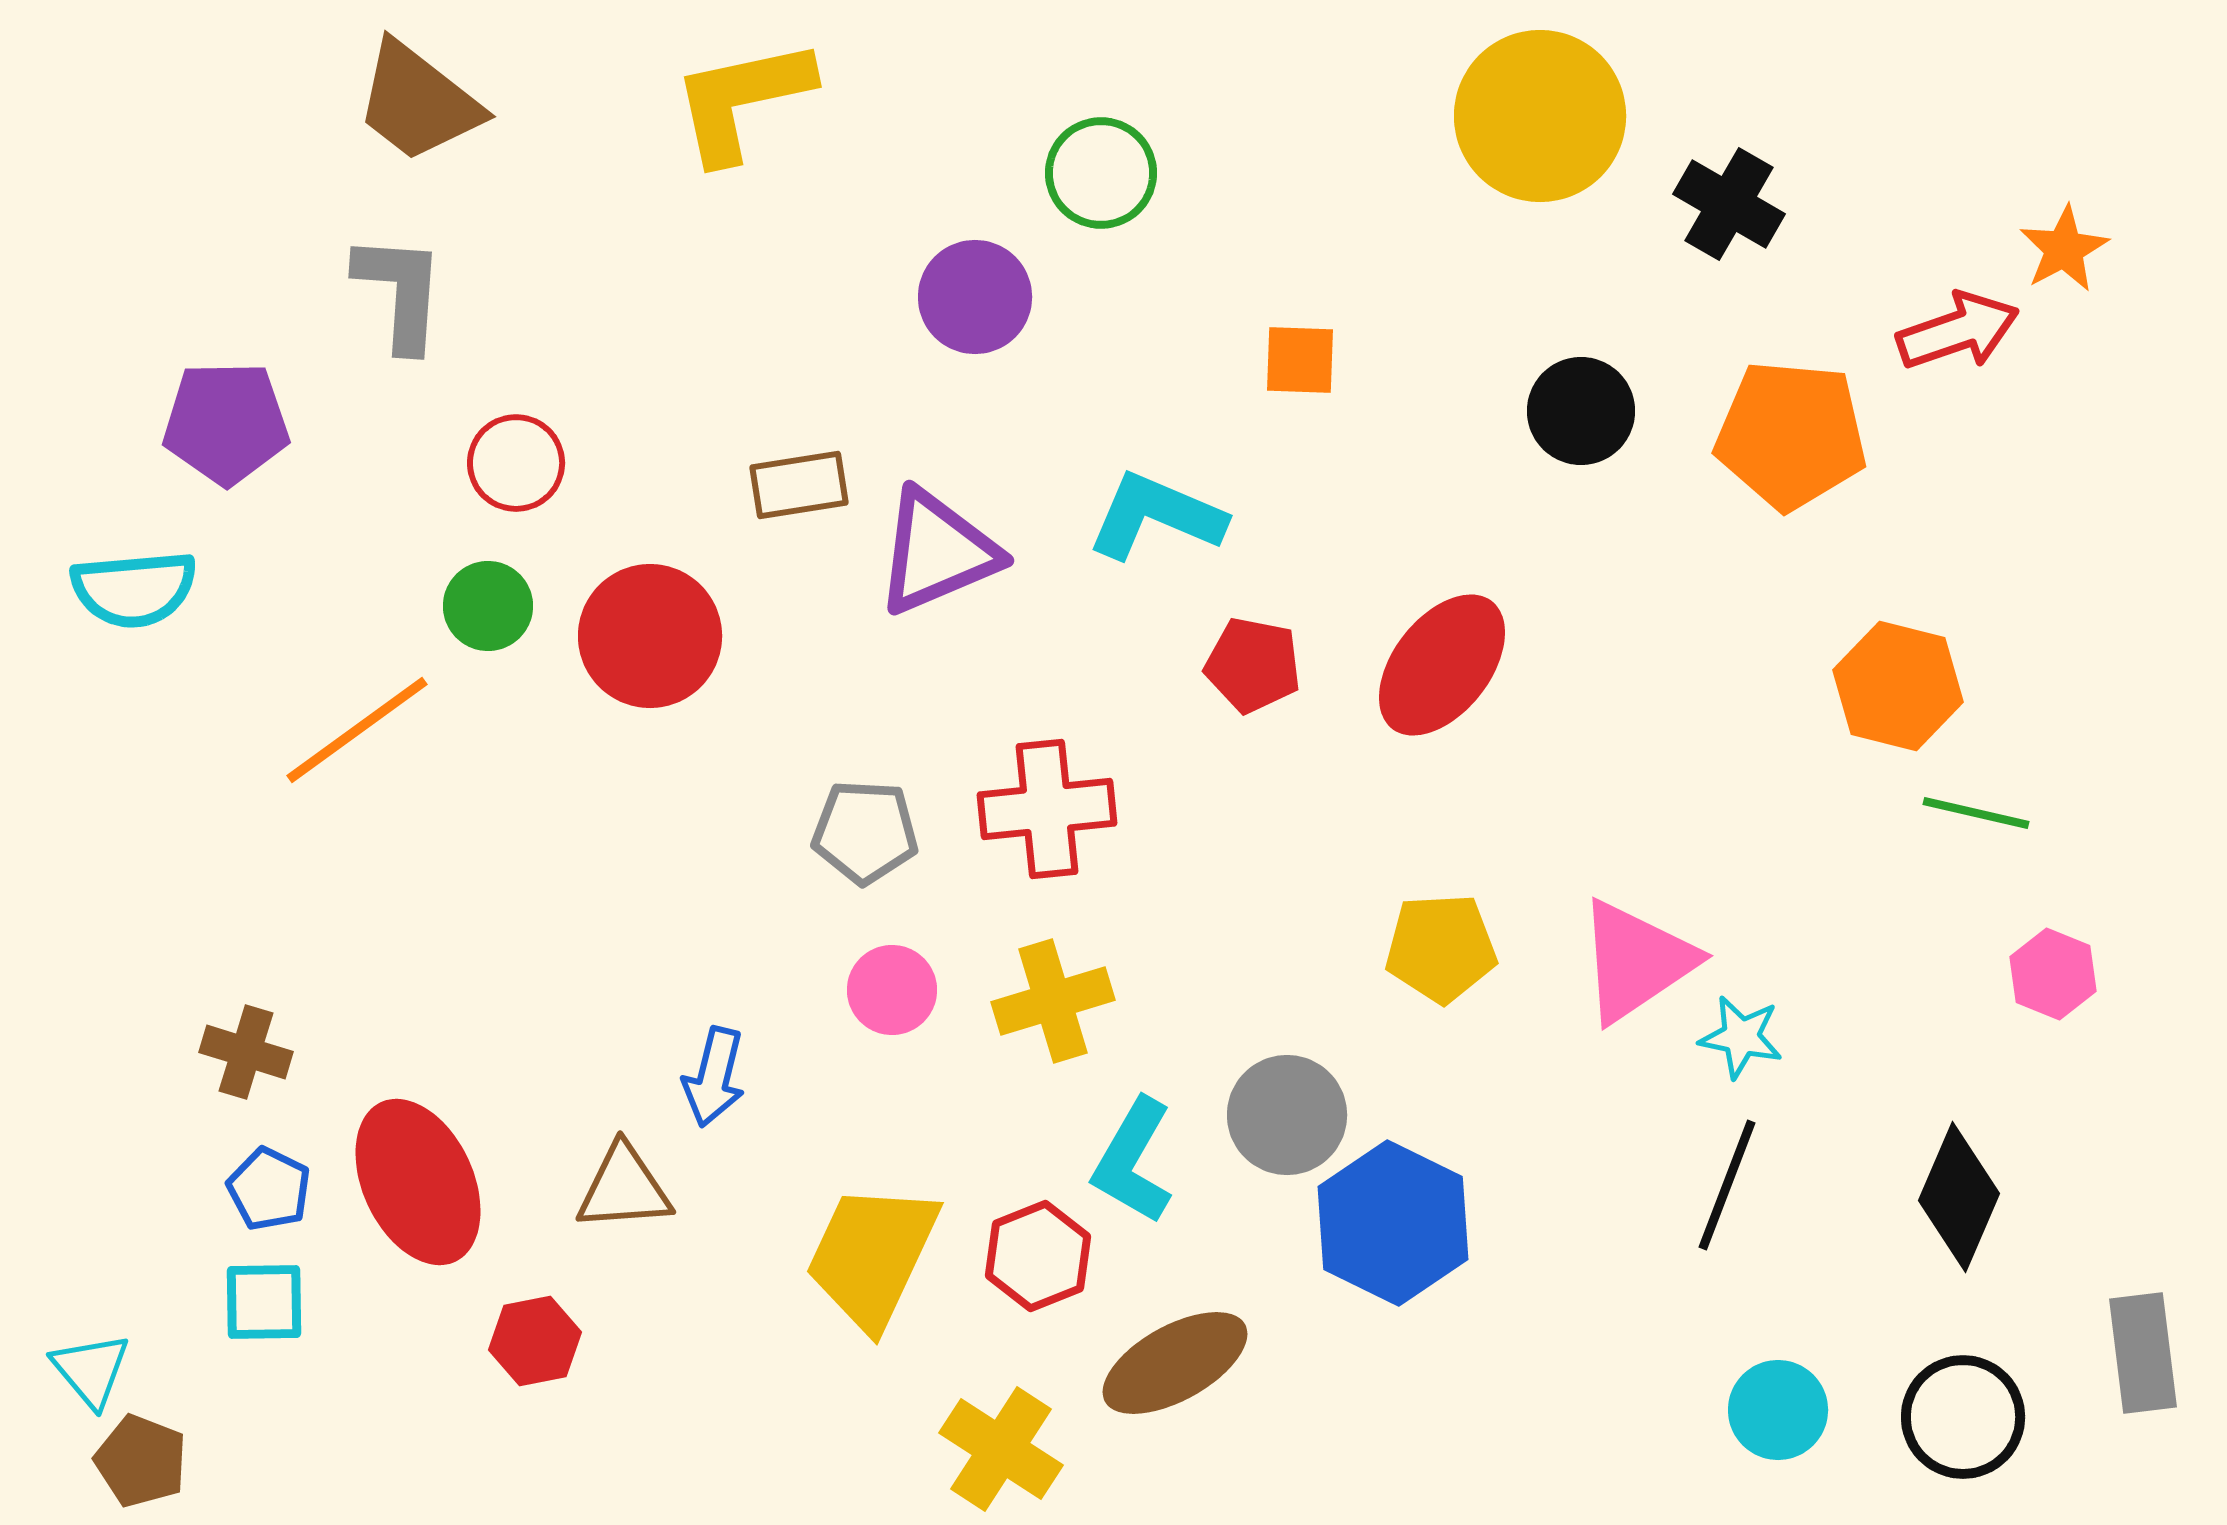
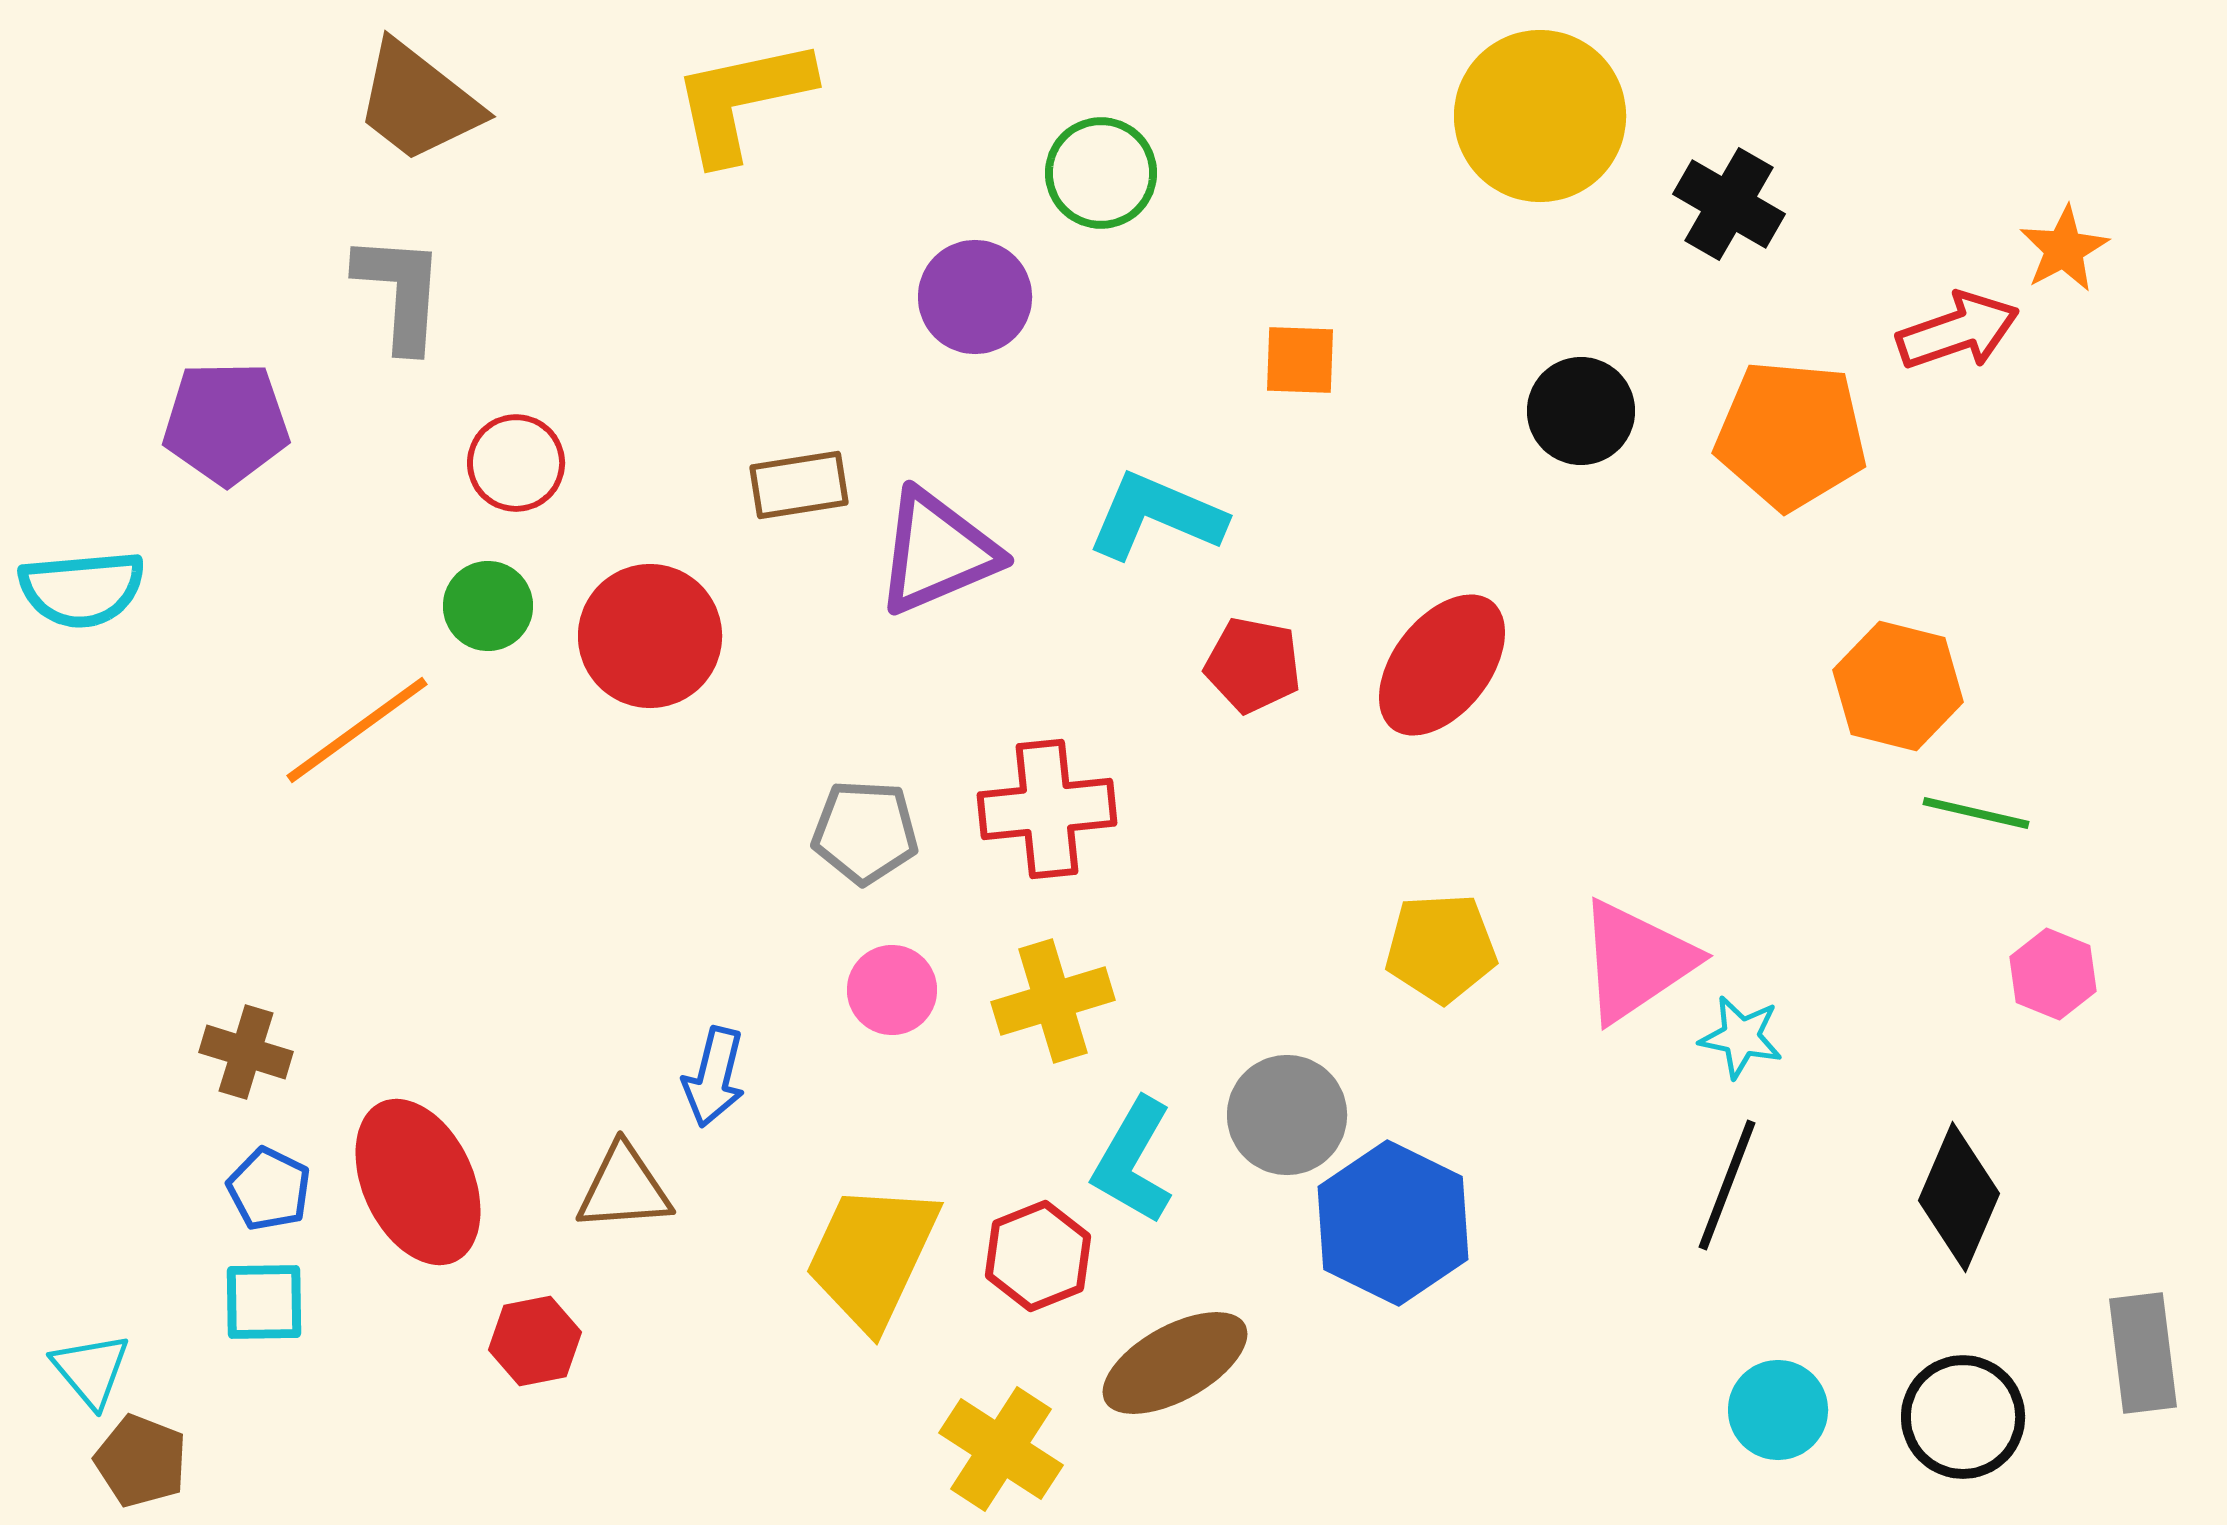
cyan semicircle at (134, 589): moved 52 px left
